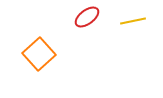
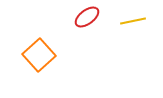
orange square: moved 1 px down
